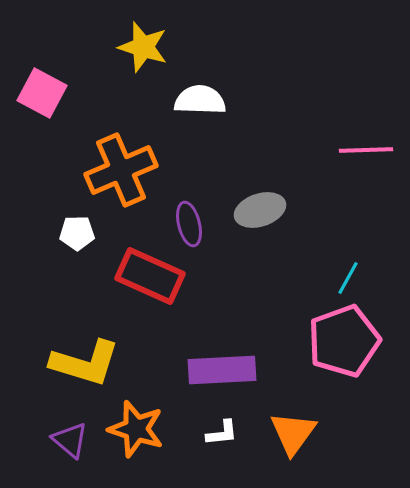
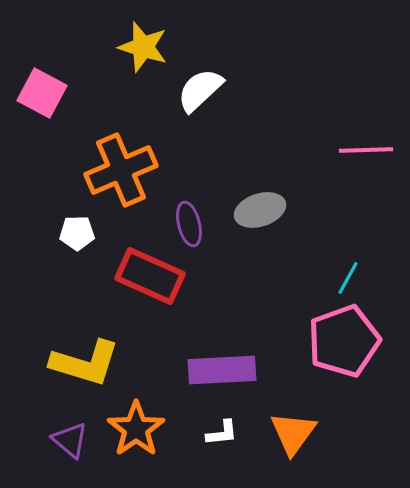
white semicircle: moved 10 px up; rotated 45 degrees counterclockwise
orange star: rotated 20 degrees clockwise
